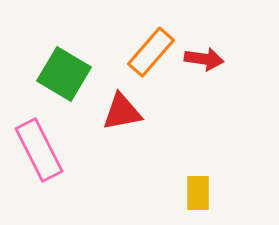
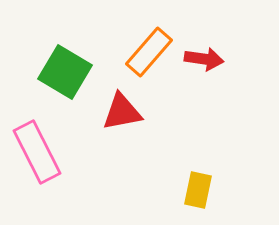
orange rectangle: moved 2 px left
green square: moved 1 px right, 2 px up
pink rectangle: moved 2 px left, 2 px down
yellow rectangle: moved 3 px up; rotated 12 degrees clockwise
